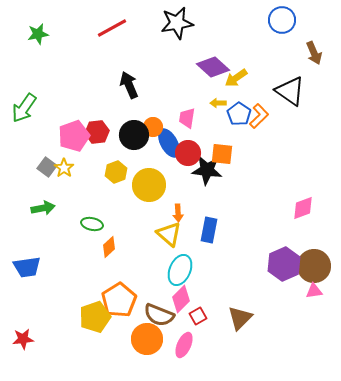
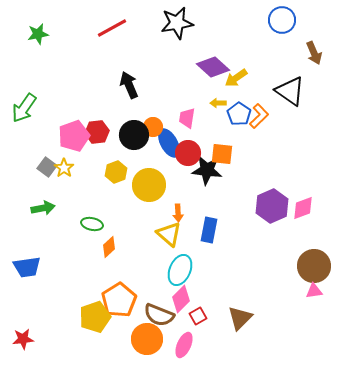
purple hexagon at (284, 264): moved 12 px left, 58 px up
